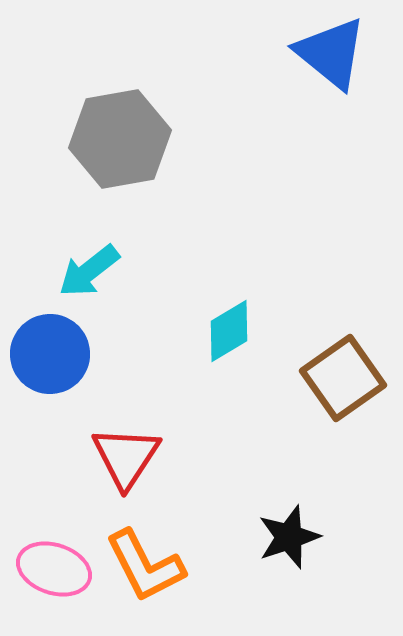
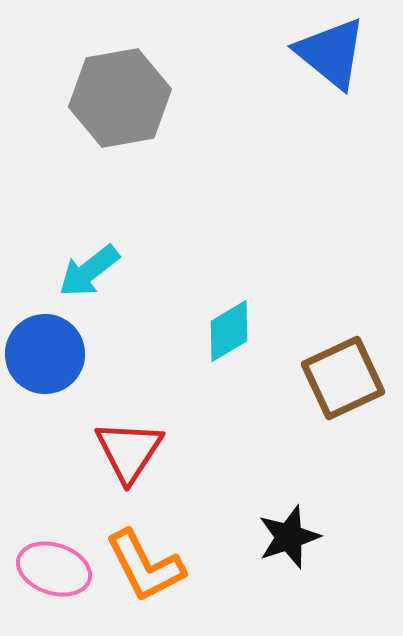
gray hexagon: moved 41 px up
blue circle: moved 5 px left
brown square: rotated 10 degrees clockwise
red triangle: moved 3 px right, 6 px up
